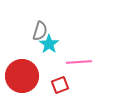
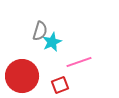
cyan star: moved 3 px right, 2 px up; rotated 12 degrees clockwise
pink line: rotated 15 degrees counterclockwise
